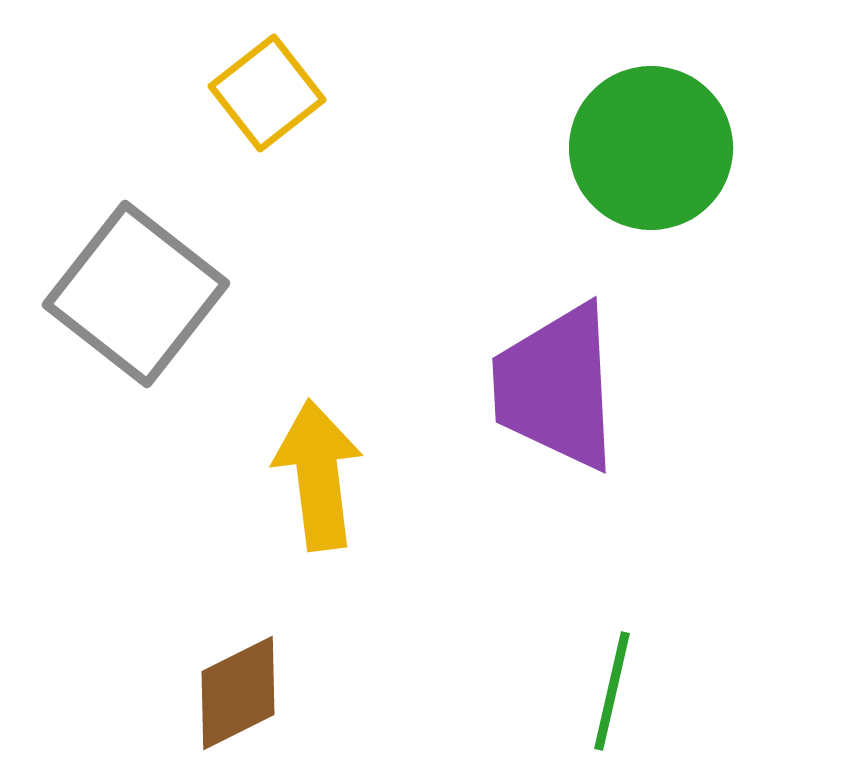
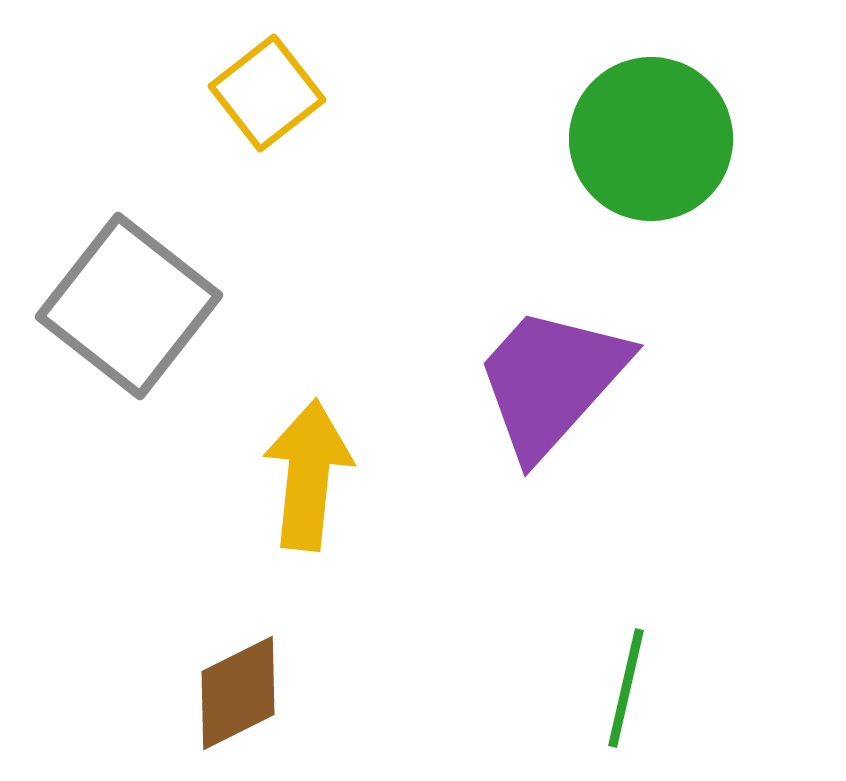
green circle: moved 9 px up
gray square: moved 7 px left, 12 px down
purple trapezoid: moved 5 px left, 6 px up; rotated 45 degrees clockwise
yellow arrow: moved 10 px left; rotated 13 degrees clockwise
green line: moved 14 px right, 3 px up
